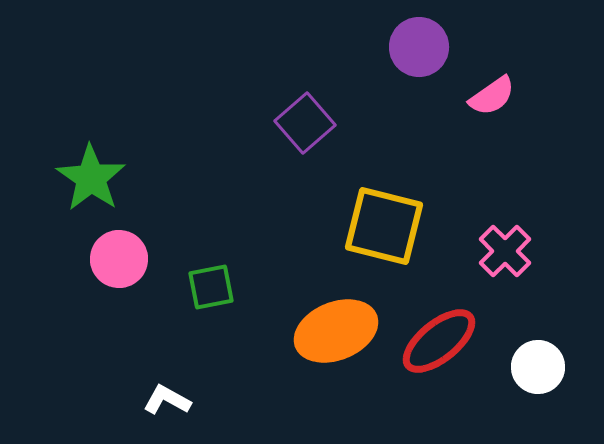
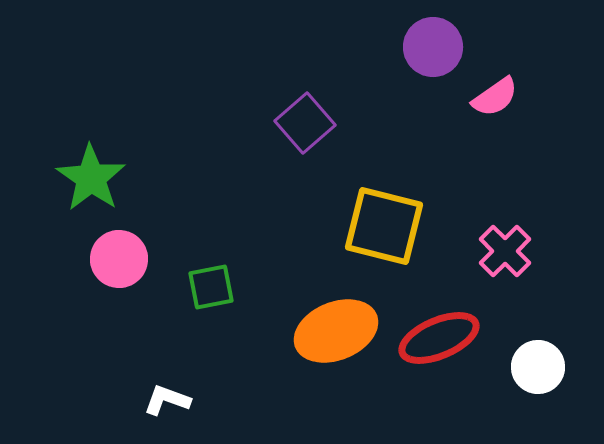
purple circle: moved 14 px right
pink semicircle: moved 3 px right, 1 px down
red ellipse: moved 3 px up; rotated 16 degrees clockwise
white L-shape: rotated 9 degrees counterclockwise
